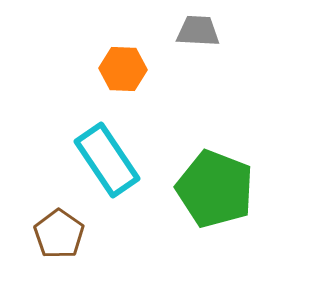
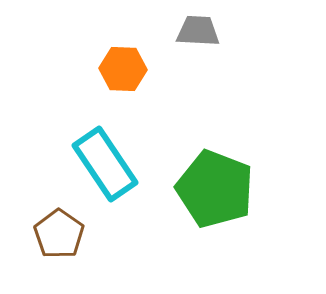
cyan rectangle: moved 2 px left, 4 px down
